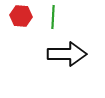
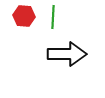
red hexagon: moved 3 px right
